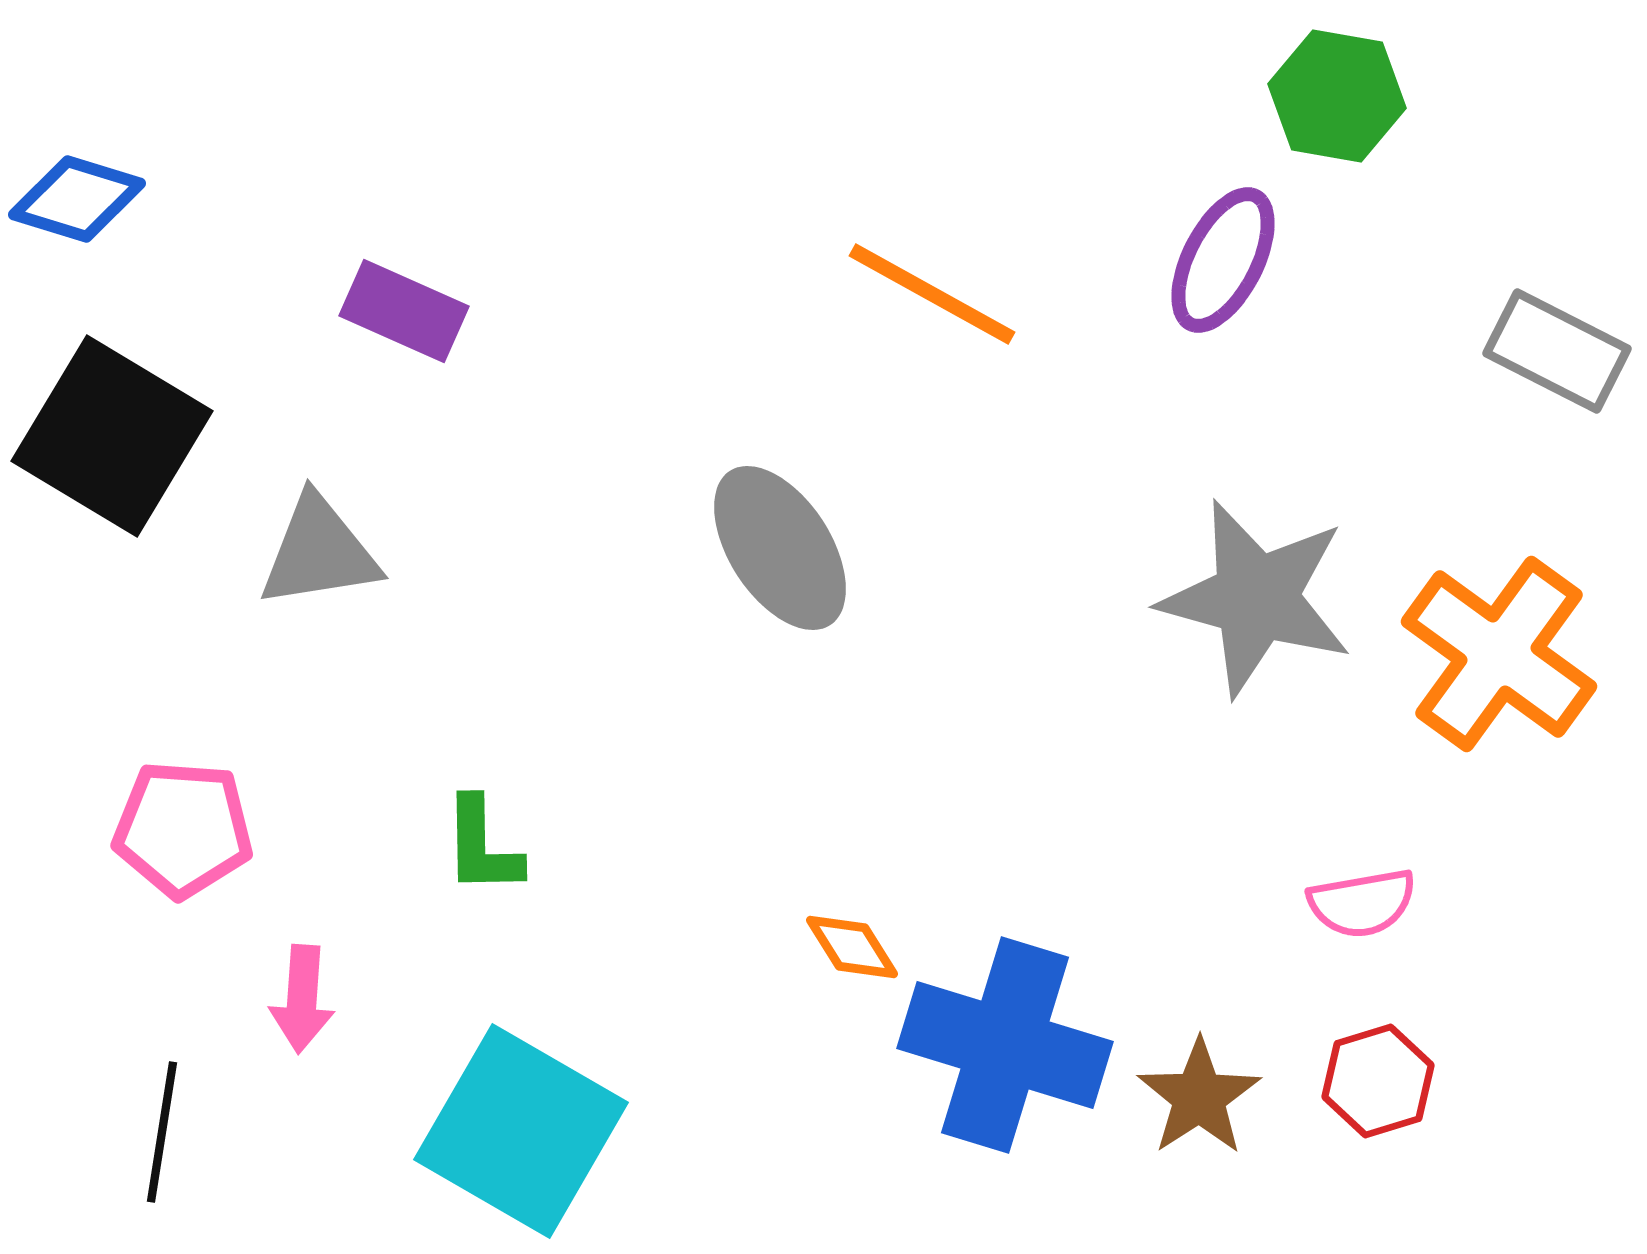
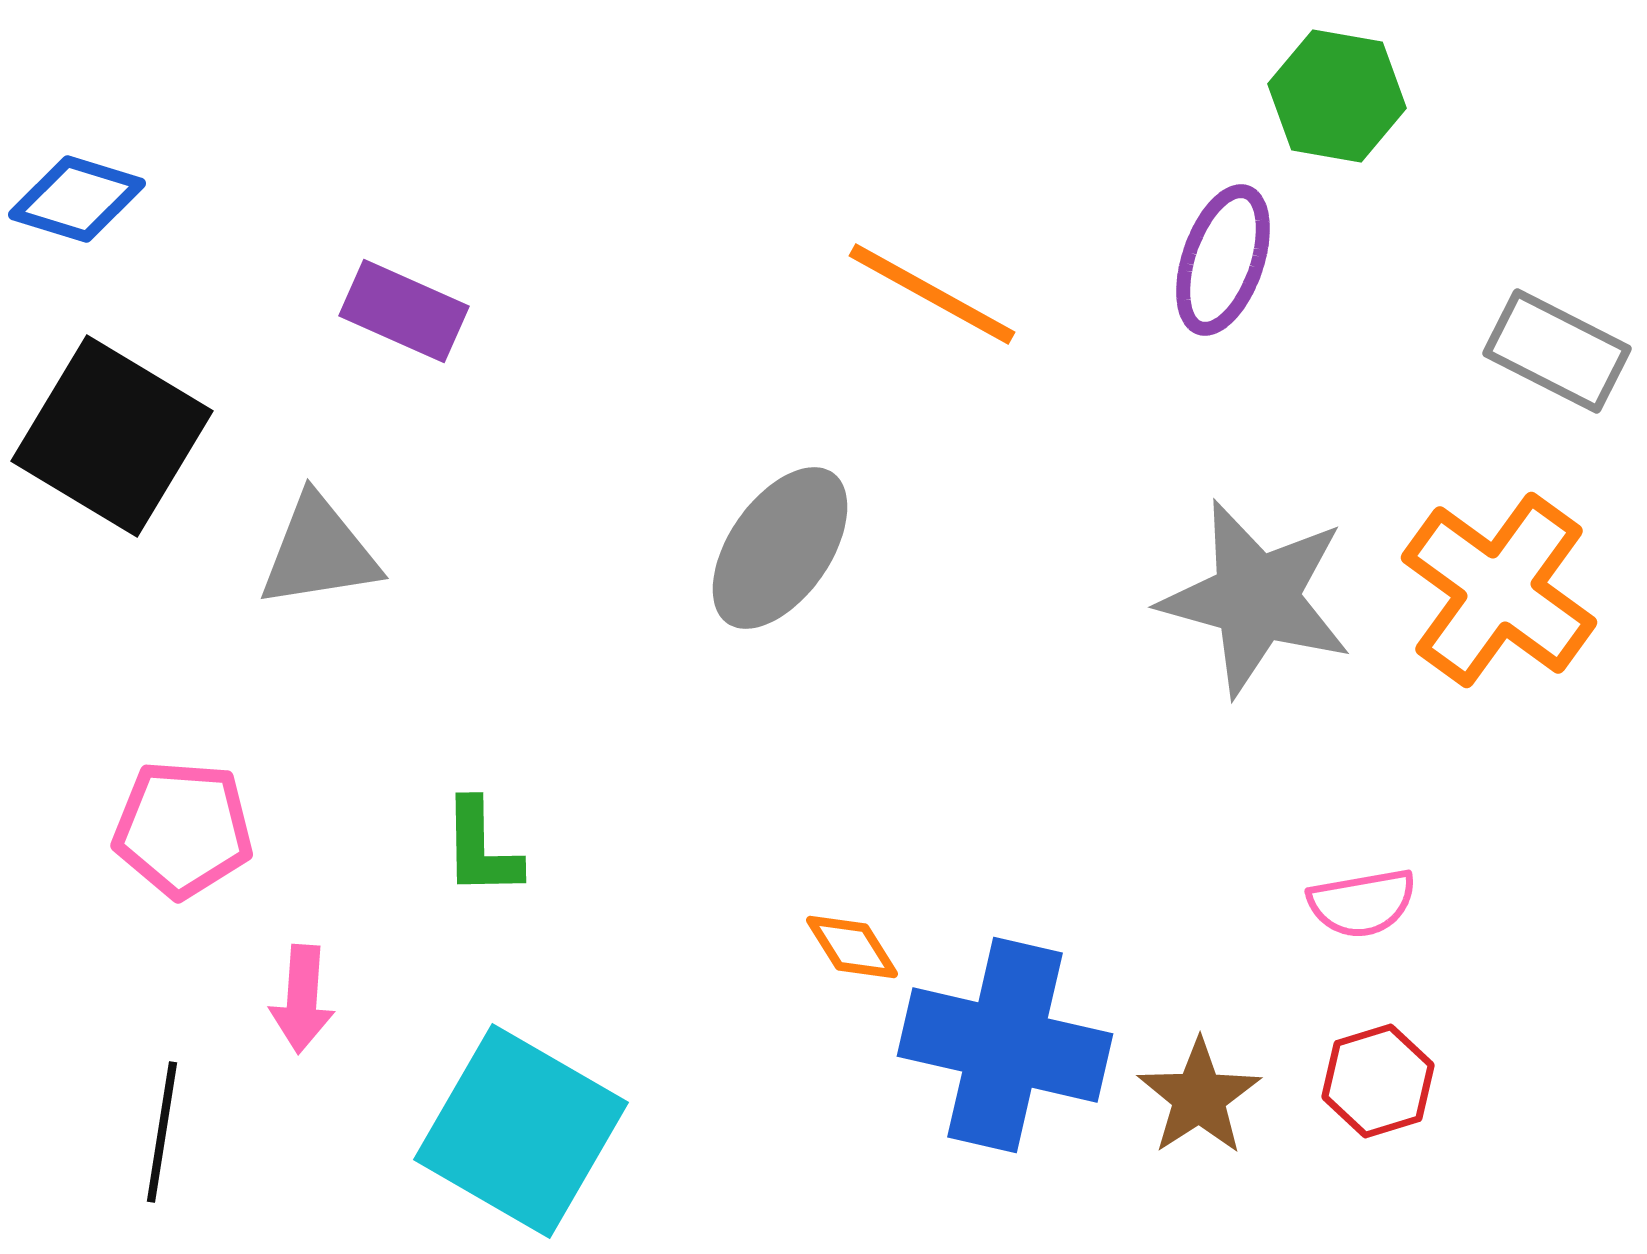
purple ellipse: rotated 8 degrees counterclockwise
gray ellipse: rotated 68 degrees clockwise
orange cross: moved 64 px up
green L-shape: moved 1 px left, 2 px down
blue cross: rotated 4 degrees counterclockwise
